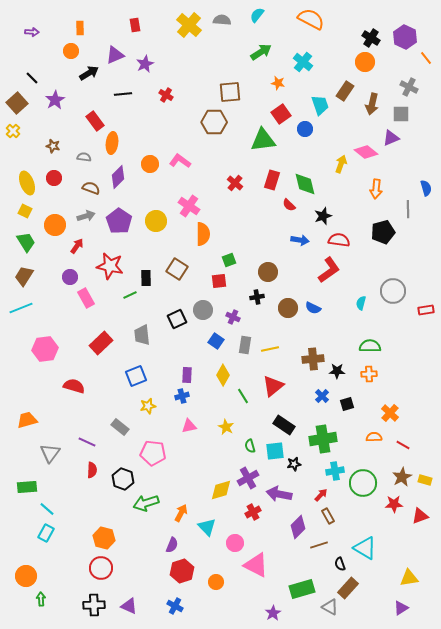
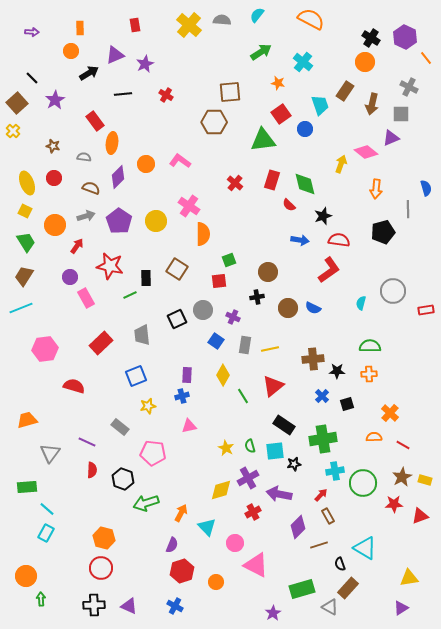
orange circle at (150, 164): moved 4 px left
yellow star at (226, 427): moved 21 px down
